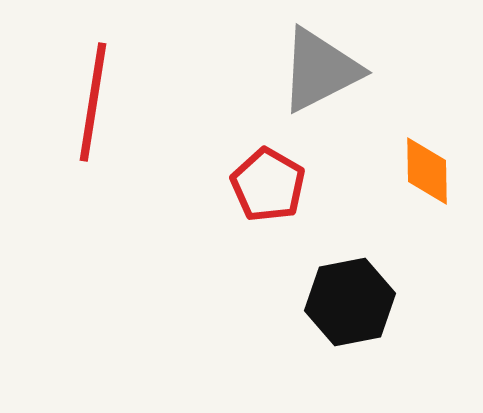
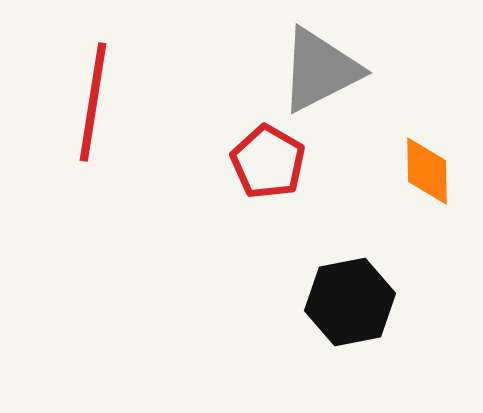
red pentagon: moved 23 px up
